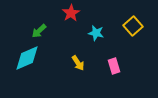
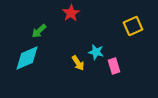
yellow square: rotated 18 degrees clockwise
cyan star: moved 19 px down
